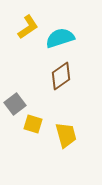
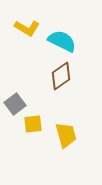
yellow L-shape: moved 1 px left, 1 px down; rotated 65 degrees clockwise
cyan semicircle: moved 2 px right, 3 px down; rotated 44 degrees clockwise
yellow square: rotated 24 degrees counterclockwise
